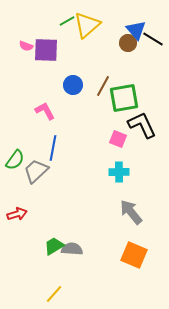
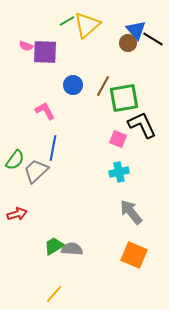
purple square: moved 1 px left, 2 px down
cyan cross: rotated 12 degrees counterclockwise
